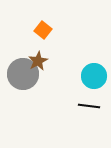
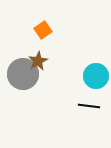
orange square: rotated 18 degrees clockwise
cyan circle: moved 2 px right
